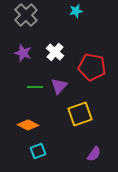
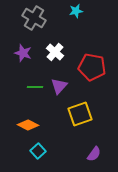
gray cross: moved 8 px right, 3 px down; rotated 15 degrees counterclockwise
cyan square: rotated 21 degrees counterclockwise
